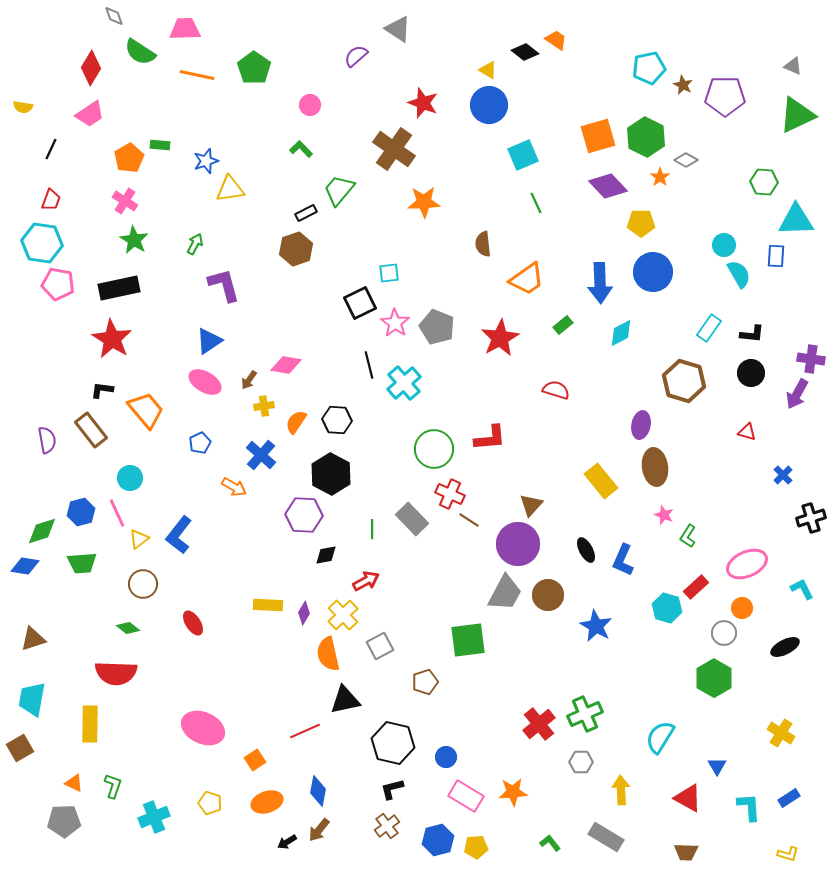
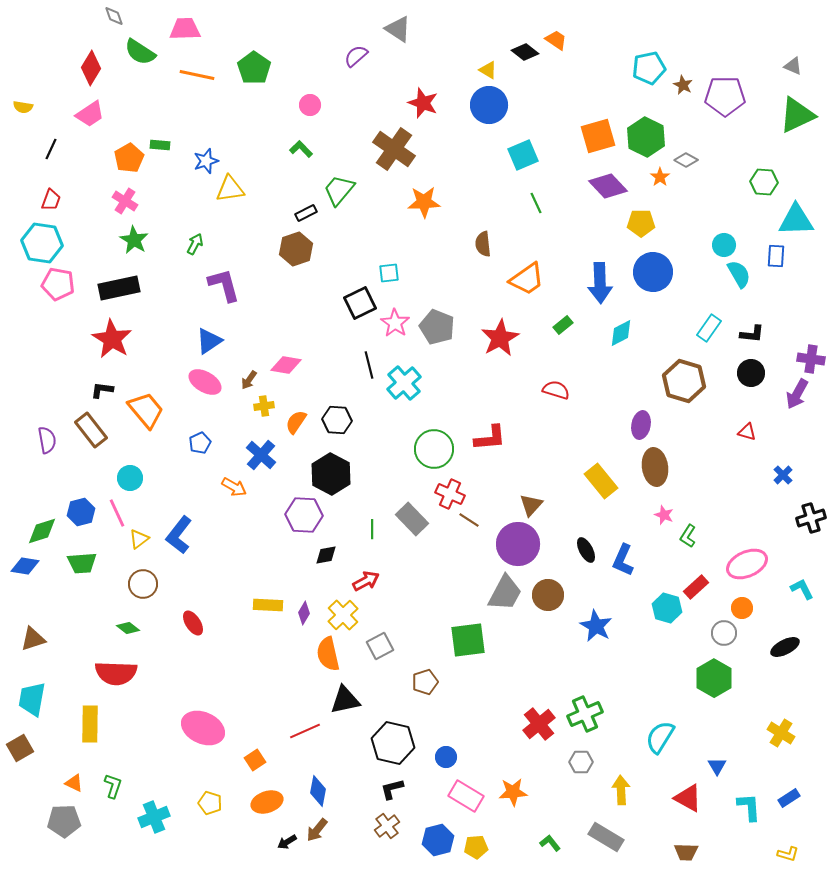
brown arrow at (319, 830): moved 2 px left
